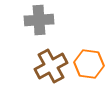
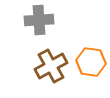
orange hexagon: moved 2 px right, 2 px up
